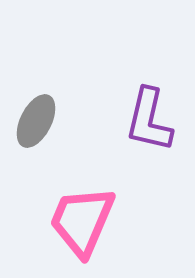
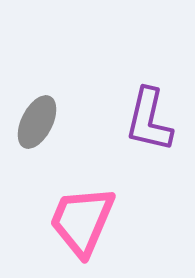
gray ellipse: moved 1 px right, 1 px down
